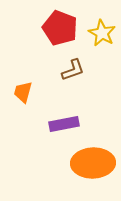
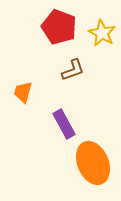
red pentagon: moved 1 px left, 1 px up
purple rectangle: rotated 72 degrees clockwise
orange ellipse: rotated 69 degrees clockwise
